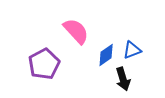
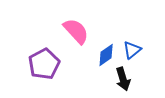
blue triangle: rotated 18 degrees counterclockwise
